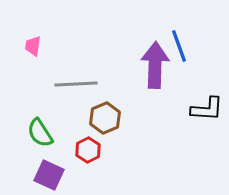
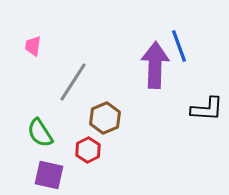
gray line: moved 3 px left, 2 px up; rotated 54 degrees counterclockwise
purple square: rotated 12 degrees counterclockwise
